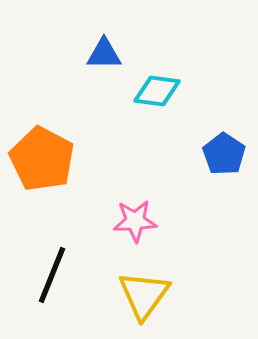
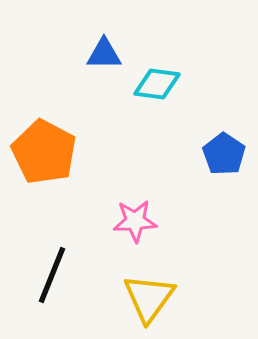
cyan diamond: moved 7 px up
orange pentagon: moved 2 px right, 7 px up
yellow triangle: moved 5 px right, 3 px down
